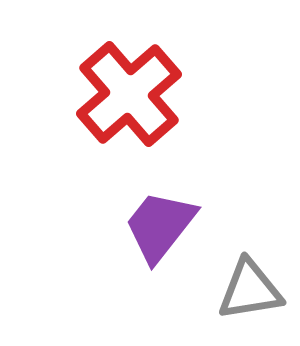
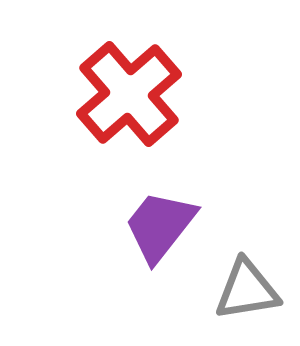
gray triangle: moved 3 px left
